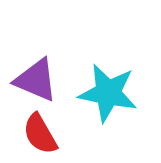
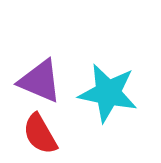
purple triangle: moved 4 px right, 1 px down
